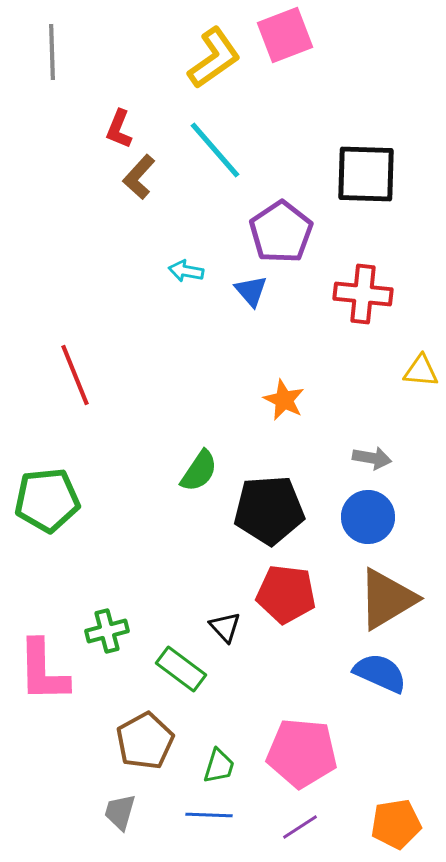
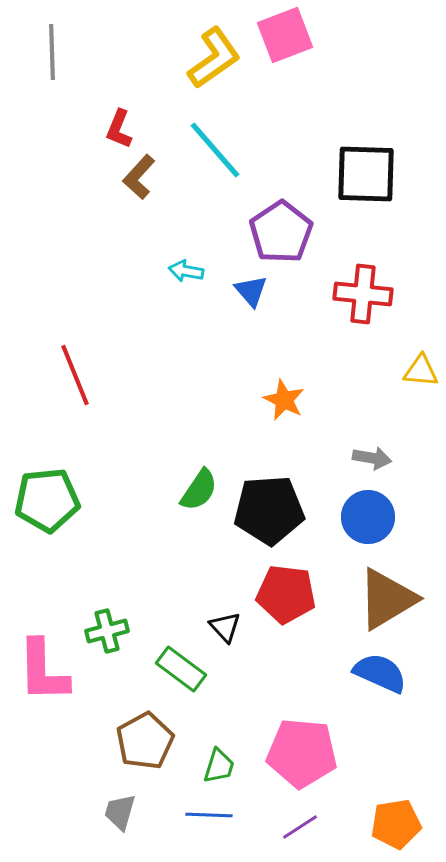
green semicircle: moved 19 px down
